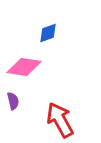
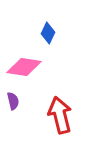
blue diamond: rotated 45 degrees counterclockwise
red arrow: moved 5 px up; rotated 15 degrees clockwise
